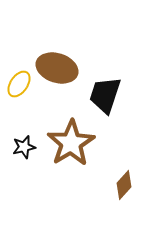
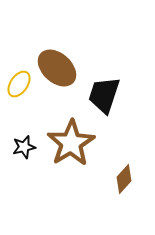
brown ellipse: rotated 24 degrees clockwise
black trapezoid: moved 1 px left
brown diamond: moved 6 px up
